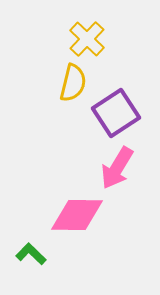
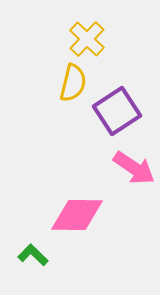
purple square: moved 1 px right, 2 px up
pink arrow: moved 17 px right; rotated 87 degrees counterclockwise
green L-shape: moved 2 px right, 1 px down
